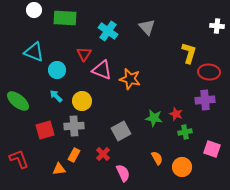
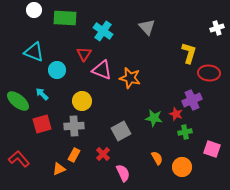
white cross: moved 2 px down; rotated 24 degrees counterclockwise
cyan cross: moved 5 px left
red ellipse: moved 1 px down
orange star: moved 1 px up
cyan arrow: moved 14 px left, 2 px up
purple cross: moved 13 px left; rotated 18 degrees counterclockwise
red square: moved 3 px left, 6 px up
red L-shape: rotated 20 degrees counterclockwise
orange triangle: rotated 16 degrees counterclockwise
